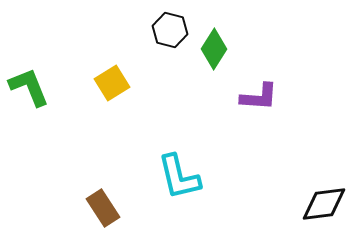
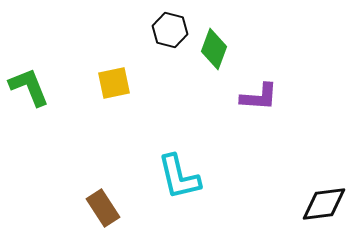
green diamond: rotated 12 degrees counterclockwise
yellow square: moved 2 px right; rotated 20 degrees clockwise
